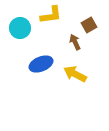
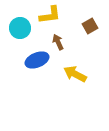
yellow L-shape: moved 1 px left
brown square: moved 1 px right, 1 px down
brown arrow: moved 17 px left
blue ellipse: moved 4 px left, 4 px up
